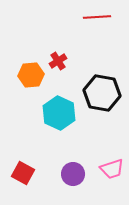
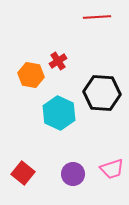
orange hexagon: rotated 15 degrees clockwise
black hexagon: rotated 6 degrees counterclockwise
red square: rotated 10 degrees clockwise
